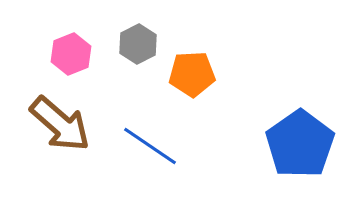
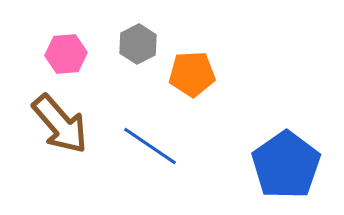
pink hexagon: moved 5 px left; rotated 18 degrees clockwise
brown arrow: rotated 8 degrees clockwise
blue pentagon: moved 14 px left, 21 px down
